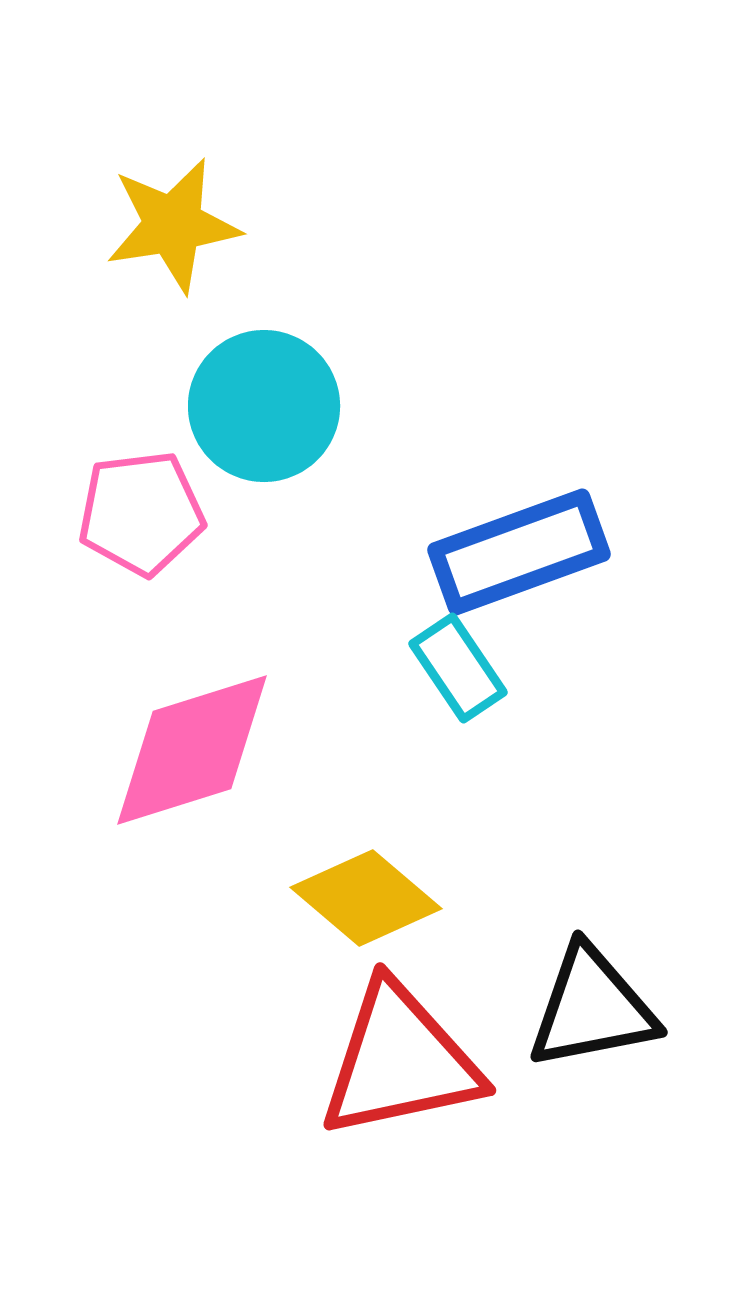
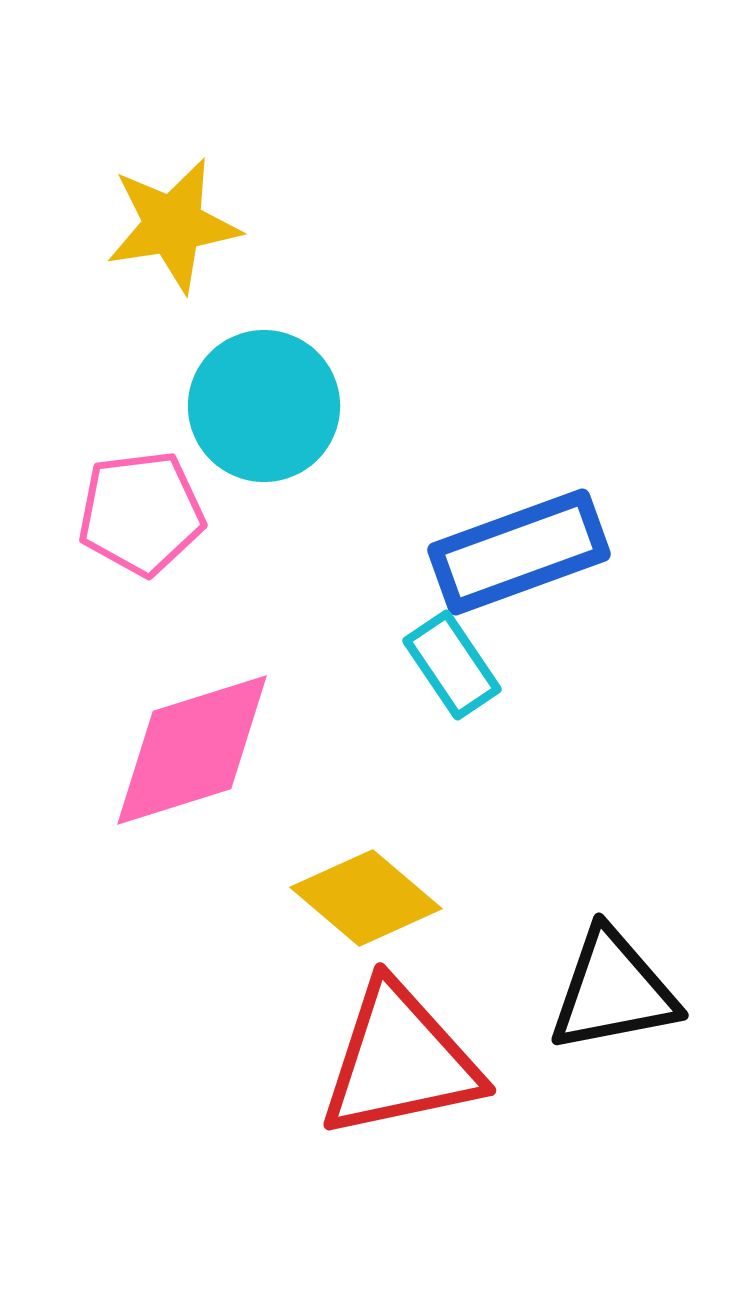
cyan rectangle: moved 6 px left, 3 px up
black triangle: moved 21 px right, 17 px up
